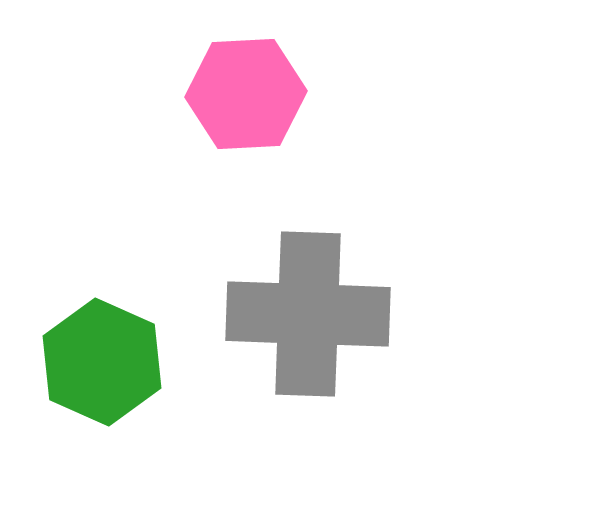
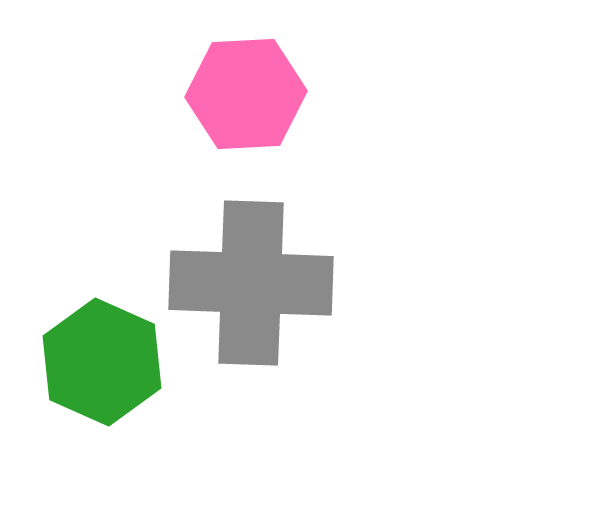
gray cross: moved 57 px left, 31 px up
